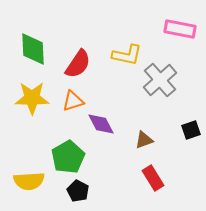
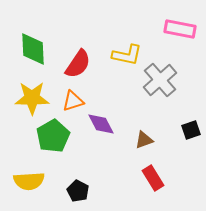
green pentagon: moved 15 px left, 21 px up
